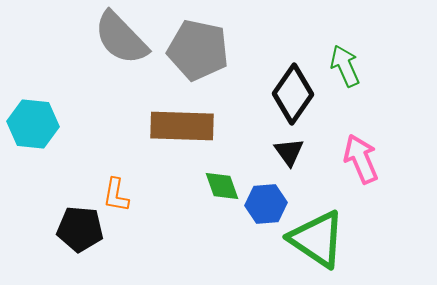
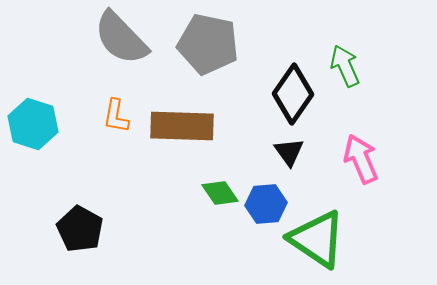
gray pentagon: moved 10 px right, 6 px up
cyan hexagon: rotated 12 degrees clockwise
green diamond: moved 2 px left, 7 px down; rotated 15 degrees counterclockwise
orange L-shape: moved 79 px up
black pentagon: rotated 24 degrees clockwise
